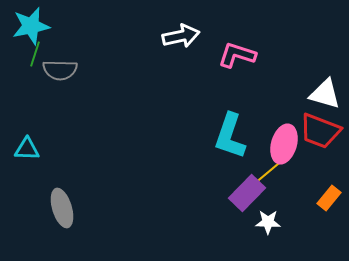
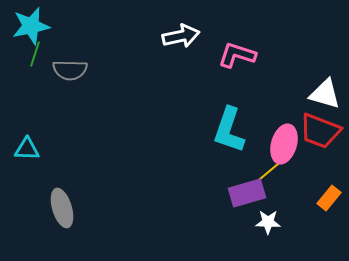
gray semicircle: moved 10 px right
cyan L-shape: moved 1 px left, 6 px up
purple rectangle: rotated 30 degrees clockwise
